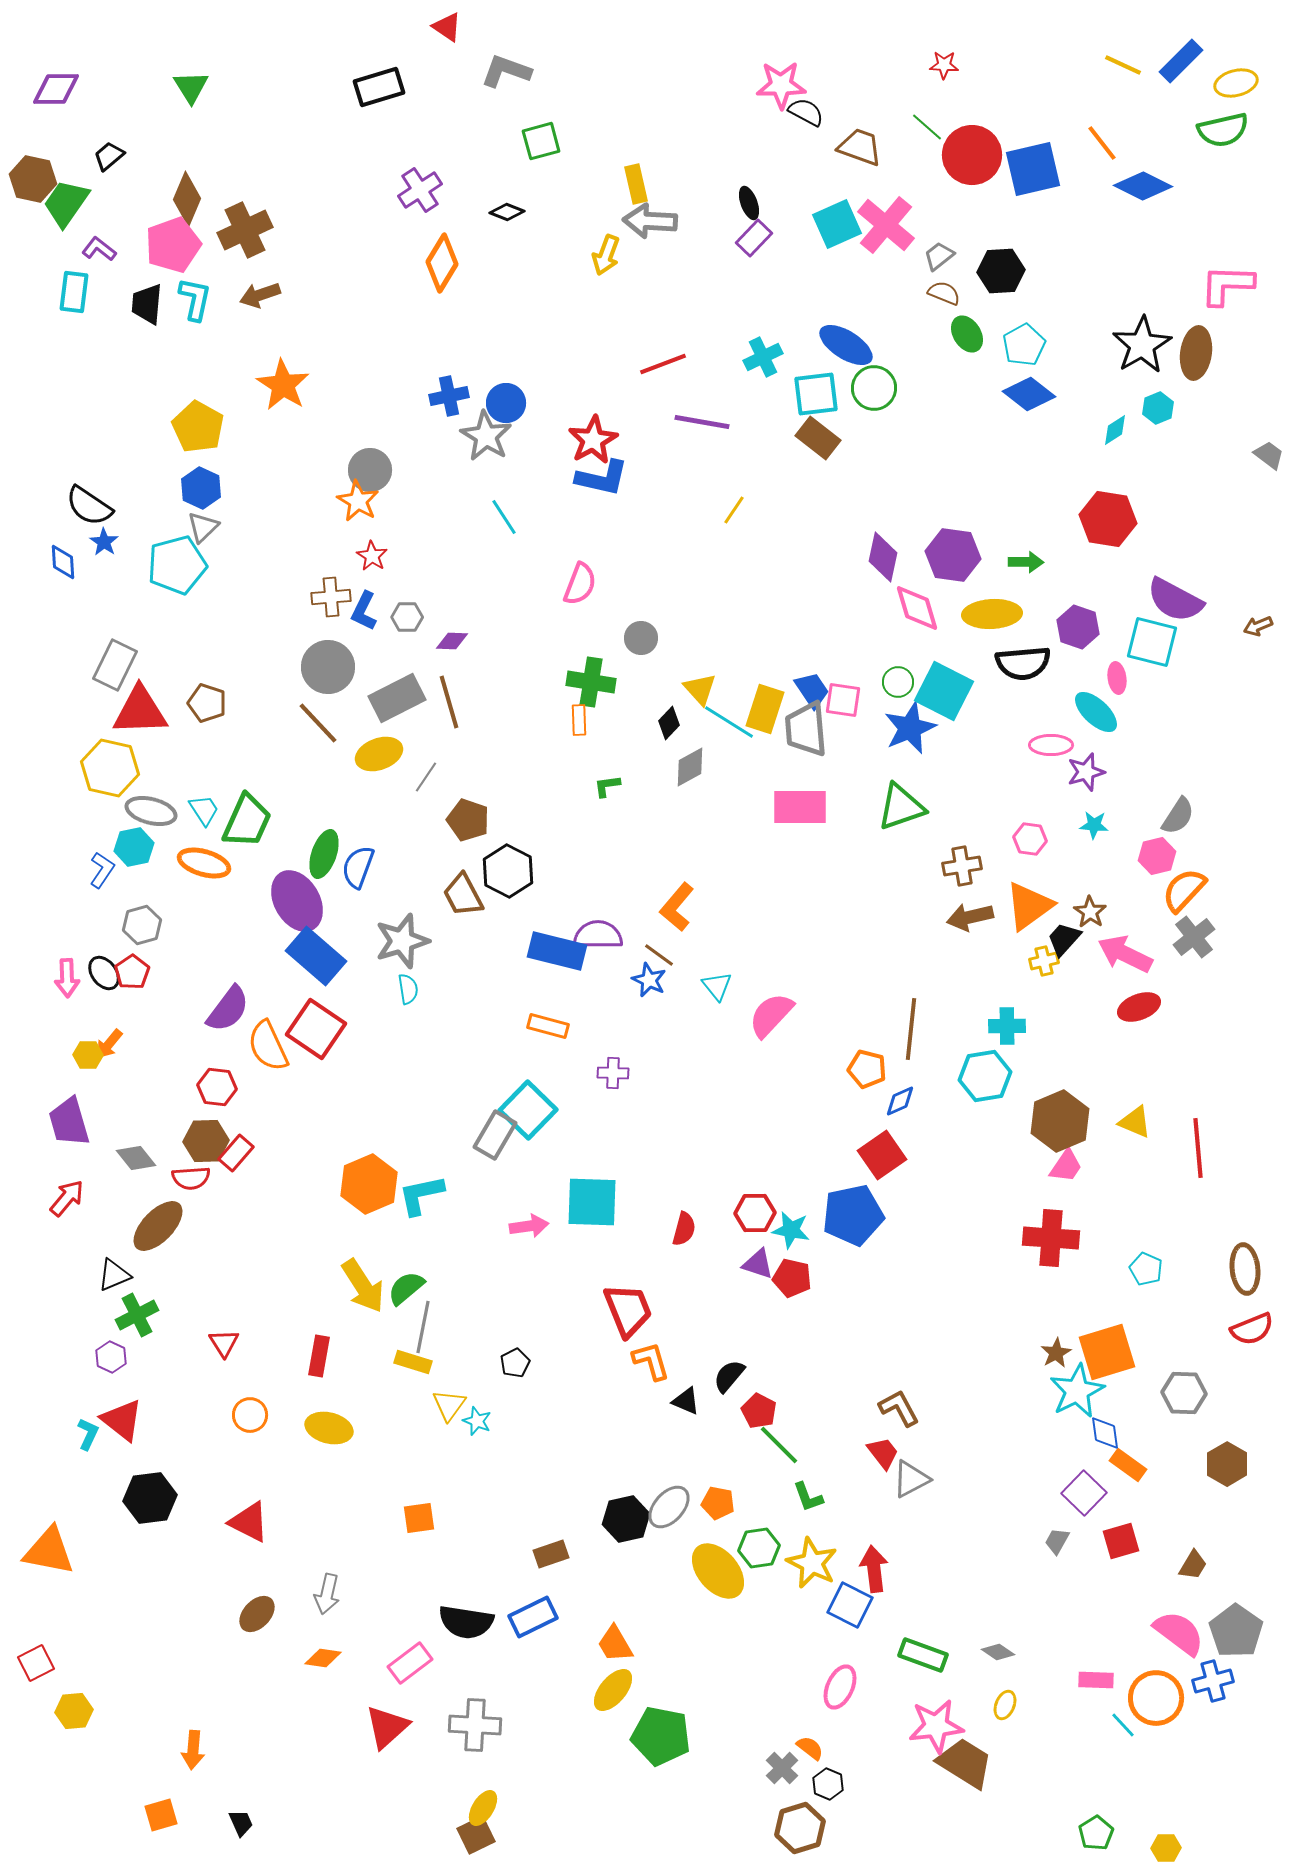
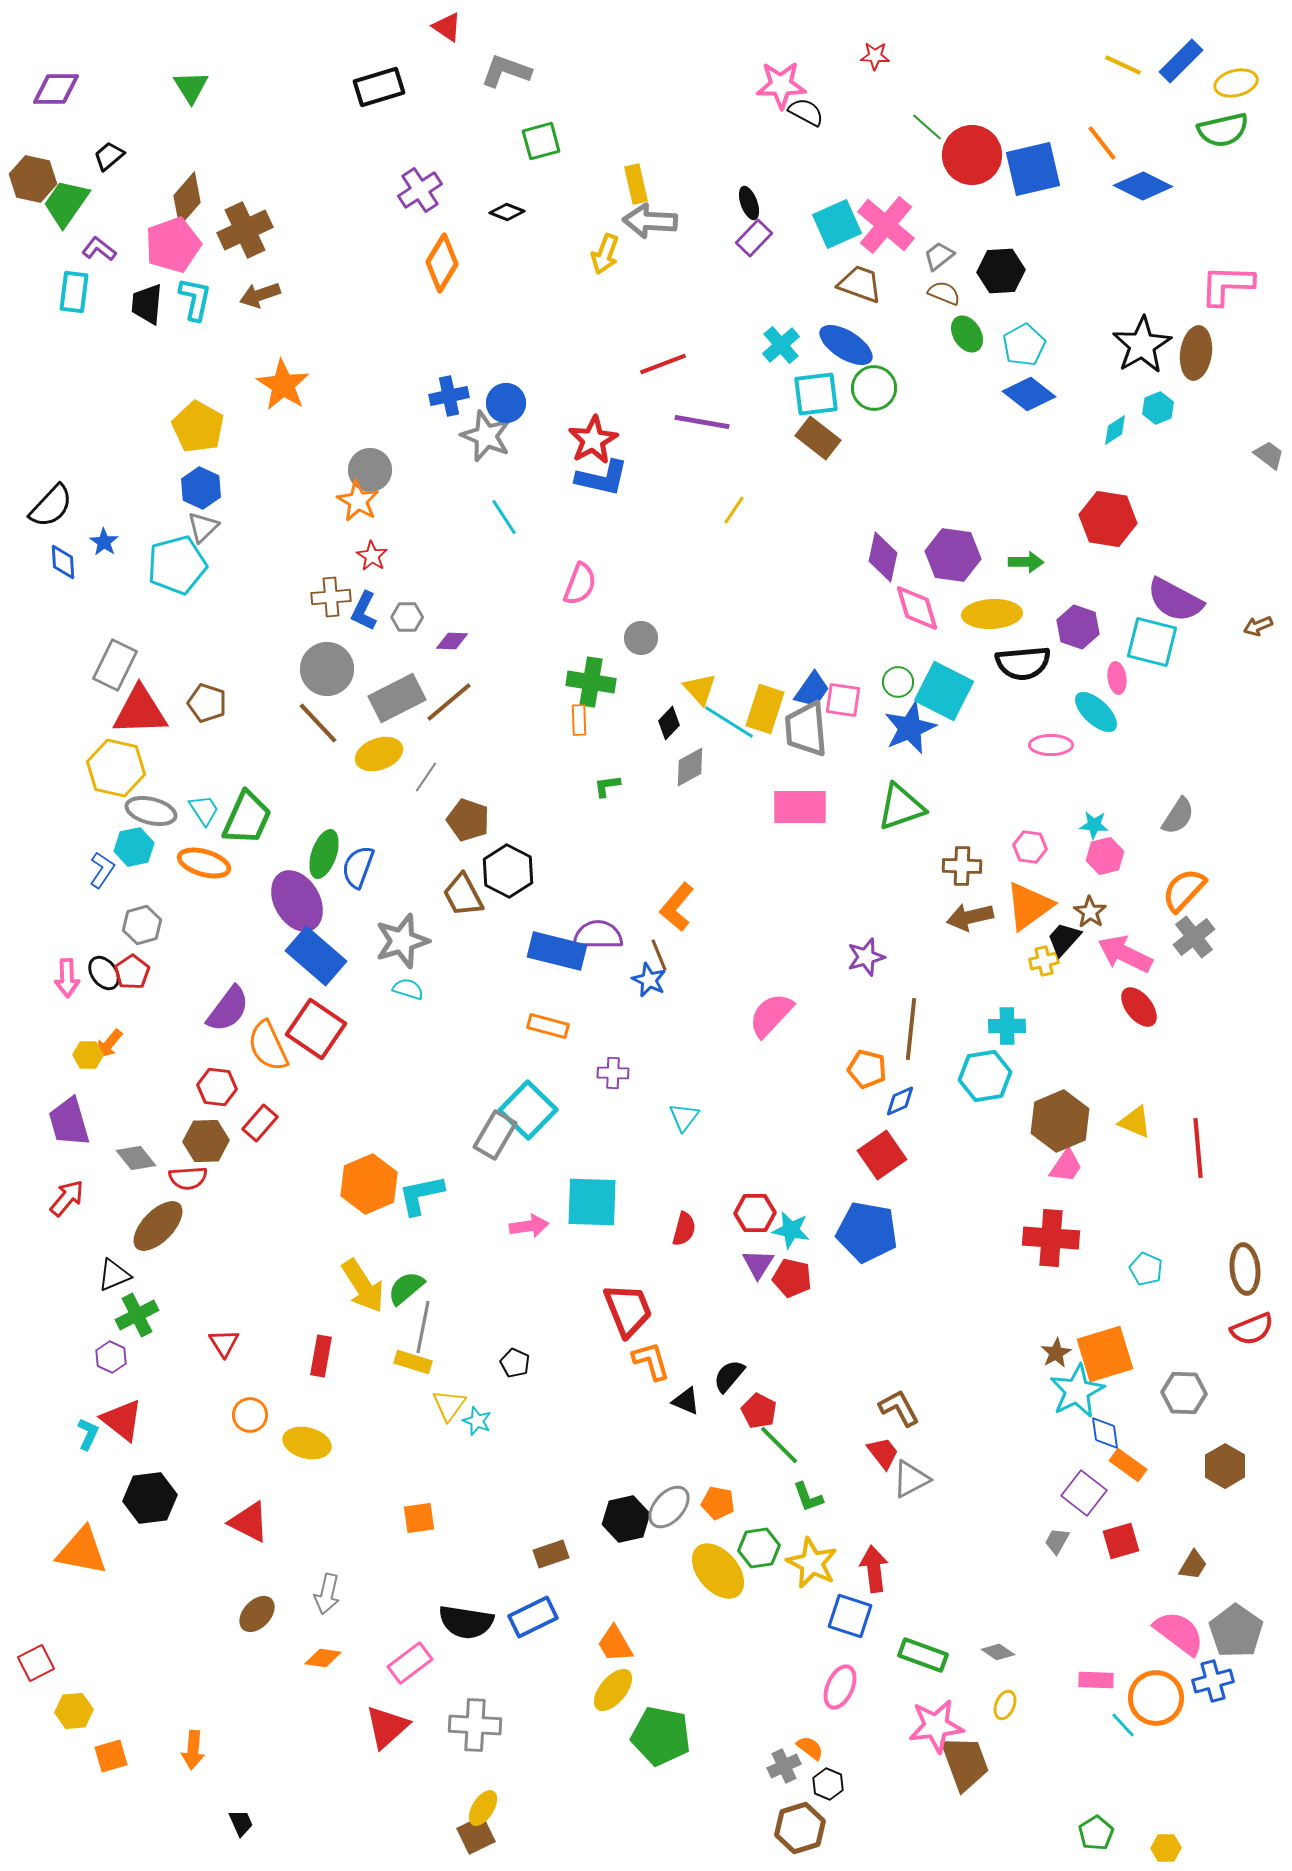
red star at (944, 65): moved 69 px left, 9 px up
brown trapezoid at (860, 147): moved 137 px down
brown diamond at (187, 199): rotated 18 degrees clockwise
yellow arrow at (606, 255): moved 1 px left, 1 px up
cyan cross at (763, 357): moved 18 px right, 12 px up; rotated 15 degrees counterclockwise
gray star at (486, 436): rotated 9 degrees counterclockwise
black semicircle at (89, 506): moved 38 px left; rotated 81 degrees counterclockwise
gray circle at (328, 667): moved 1 px left, 2 px down
blue trapezoid at (812, 690): rotated 69 degrees clockwise
brown line at (449, 702): rotated 66 degrees clockwise
yellow hexagon at (110, 768): moved 6 px right
purple star at (1086, 772): moved 220 px left, 185 px down
green trapezoid at (247, 821): moved 3 px up
pink hexagon at (1030, 839): moved 8 px down
pink hexagon at (1157, 856): moved 52 px left
brown cross at (962, 866): rotated 12 degrees clockwise
brown line at (659, 955): rotated 32 degrees clockwise
cyan triangle at (717, 986): moved 33 px left, 131 px down; rotated 16 degrees clockwise
cyan semicircle at (408, 989): rotated 64 degrees counterclockwise
red ellipse at (1139, 1007): rotated 72 degrees clockwise
red rectangle at (236, 1153): moved 24 px right, 30 px up
red semicircle at (191, 1178): moved 3 px left
blue pentagon at (853, 1215): moved 14 px right, 17 px down; rotated 22 degrees clockwise
purple triangle at (758, 1264): rotated 44 degrees clockwise
orange square at (1107, 1352): moved 2 px left, 2 px down
red rectangle at (319, 1356): moved 2 px right
black pentagon at (515, 1363): rotated 20 degrees counterclockwise
yellow ellipse at (329, 1428): moved 22 px left, 15 px down
brown hexagon at (1227, 1464): moved 2 px left, 2 px down
purple square at (1084, 1493): rotated 6 degrees counterclockwise
orange triangle at (49, 1551): moved 33 px right
blue square at (850, 1605): moved 11 px down; rotated 9 degrees counterclockwise
brown trapezoid at (965, 1763): rotated 38 degrees clockwise
gray cross at (782, 1768): moved 2 px right, 2 px up; rotated 20 degrees clockwise
orange square at (161, 1815): moved 50 px left, 59 px up
